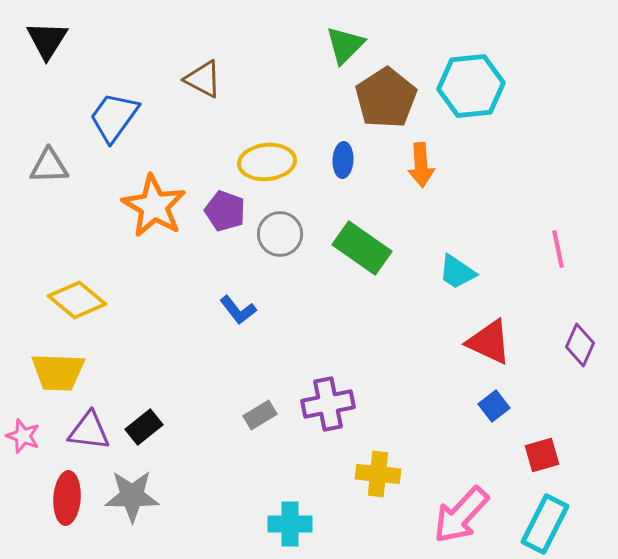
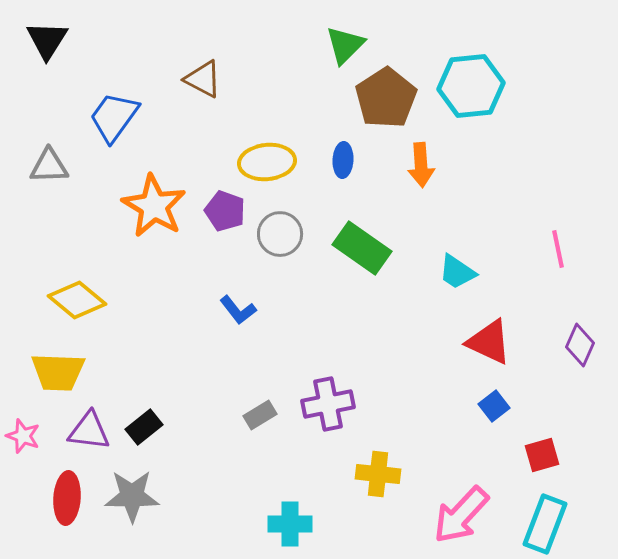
cyan rectangle: rotated 6 degrees counterclockwise
